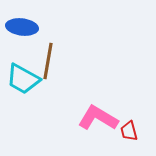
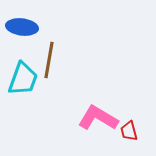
brown line: moved 1 px right, 1 px up
cyan trapezoid: rotated 99 degrees counterclockwise
